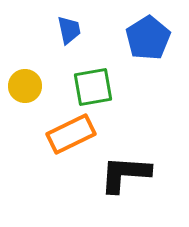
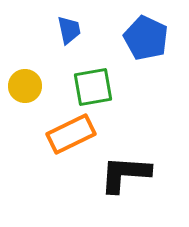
blue pentagon: moved 2 px left; rotated 15 degrees counterclockwise
